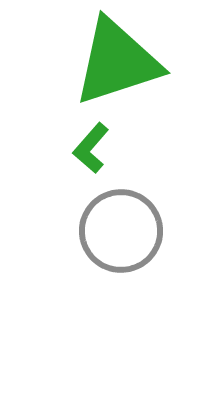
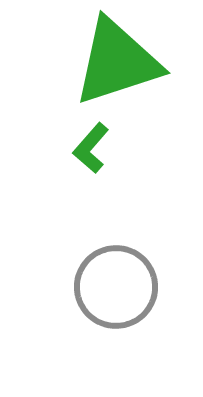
gray circle: moved 5 px left, 56 px down
